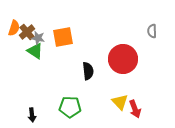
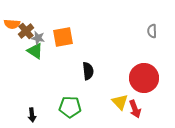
orange semicircle: moved 2 px left, 4 px up; rotated 77 degrees clockwise
brown cross: moved 1 px left, 1 px up
red circle: moved 21 px right, 19 px down
